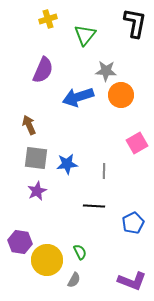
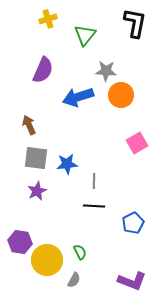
gray line: moved 10 px left, 10 px down
